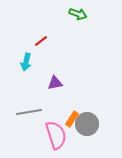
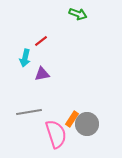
cyan arrow: moved 1 px left, 4 px up
purple triangle: moved 13 px left, 9 px up
pink semicircle: moved 1 px up
